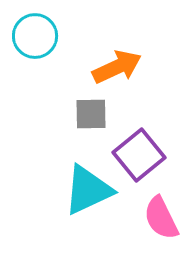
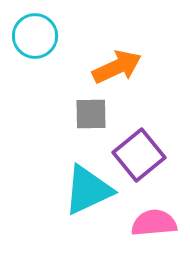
pink semicircle: moved 7 px left, 5 px down; rotated 111 degrees clockwise
